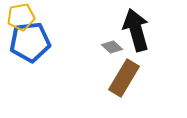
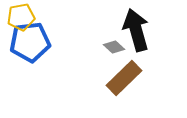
gray diamond: moved 2 px right
brown rectangle: rotated 15 degrees clockwise
